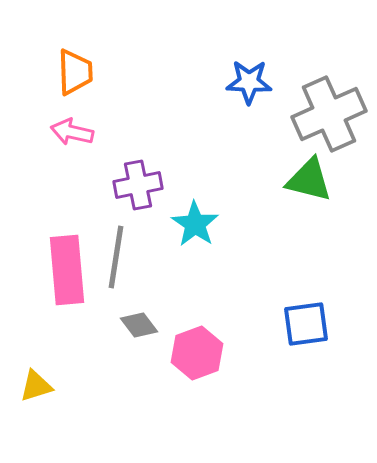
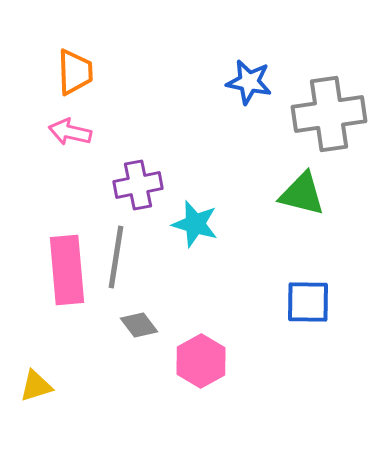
blue star: rotated 9 degrees clockwise
gray cross: rotated 16 degrees clockwise
pink arrow: moved 2 px left
green triangle: moved 7 px left, 14 px down
cyan star: rotated 18 degrees counterclockwise
blue square: moved 2 px right, 22 px up; rotated 9 degrees clockwise
pink hexagon: moved 4 px right, 8 px down; rotated 9 degrees counterclockwise
